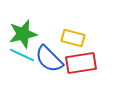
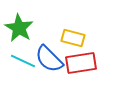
green star: moved 4 px left, 6 px up; rotated 28 degrees counterclockwise
cyan line: moved 1 px right, 6 px down
